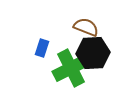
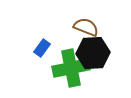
blue rectangle: rotated 18 degrees clockwise
green cross: rotated 15 degrees clockwise
